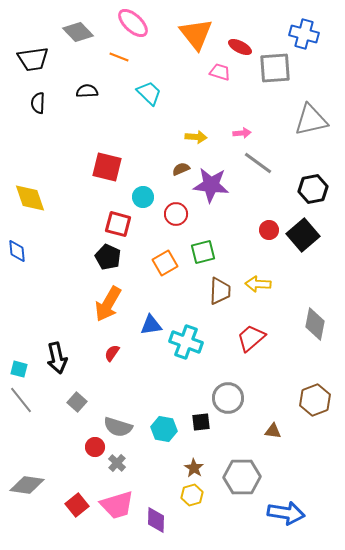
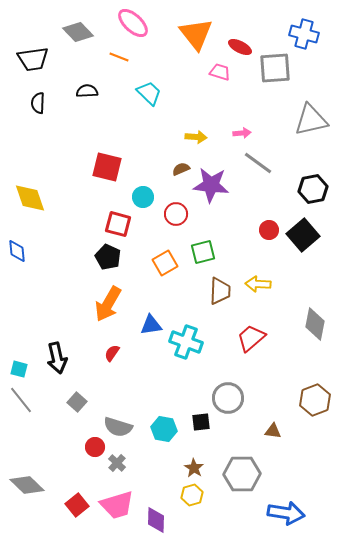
gray hexagon at (242, 477): moved 3 px up
gray diamond at (27, 485): rotated 36 degrees clockwise
